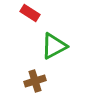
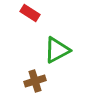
green triangle: moved 3 px right, 4 px down
